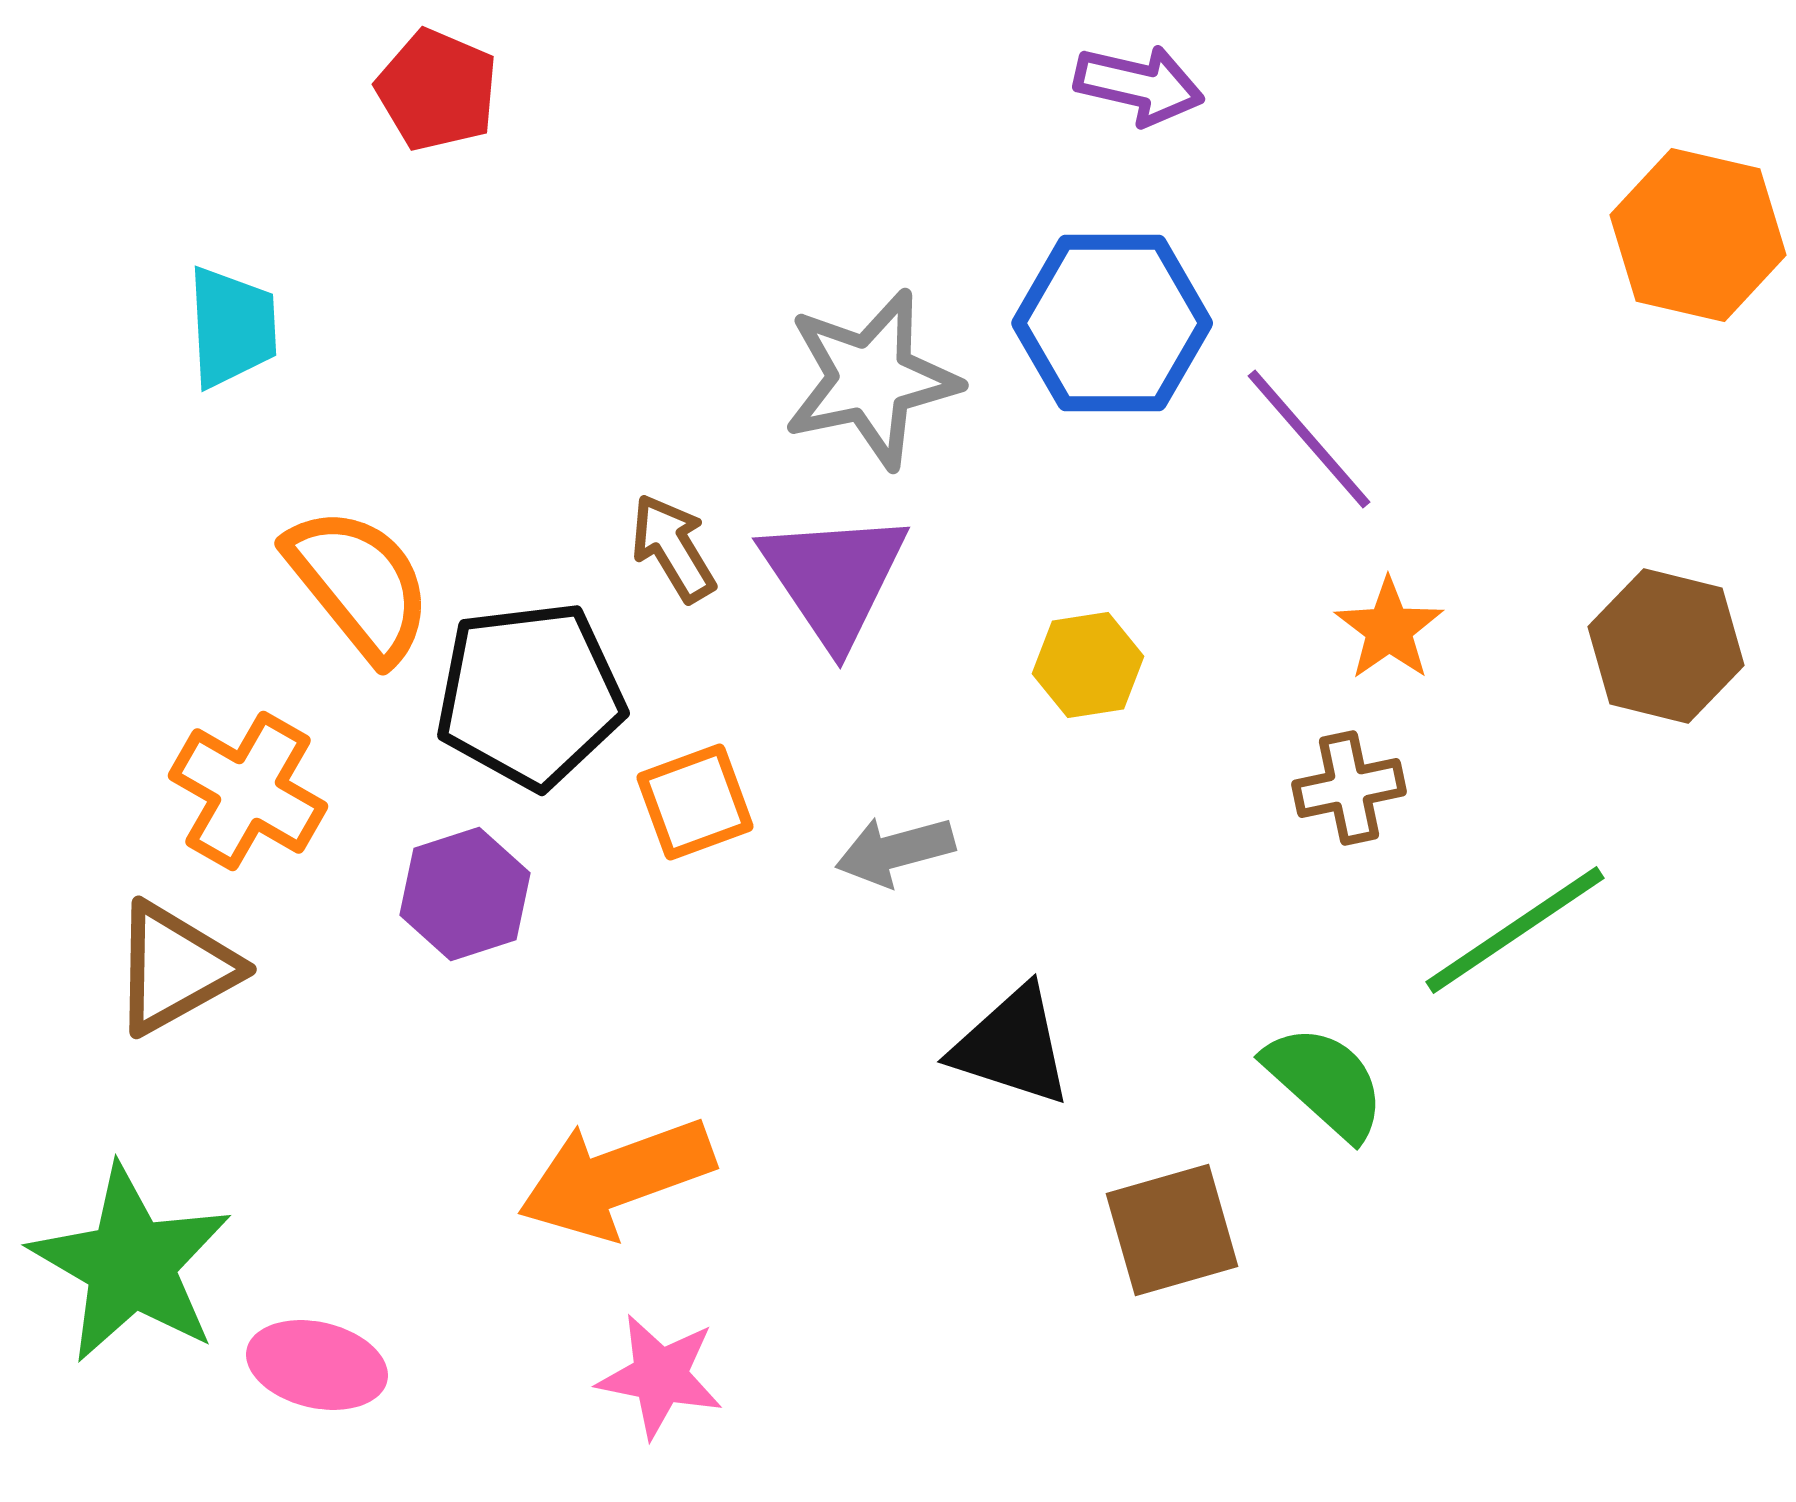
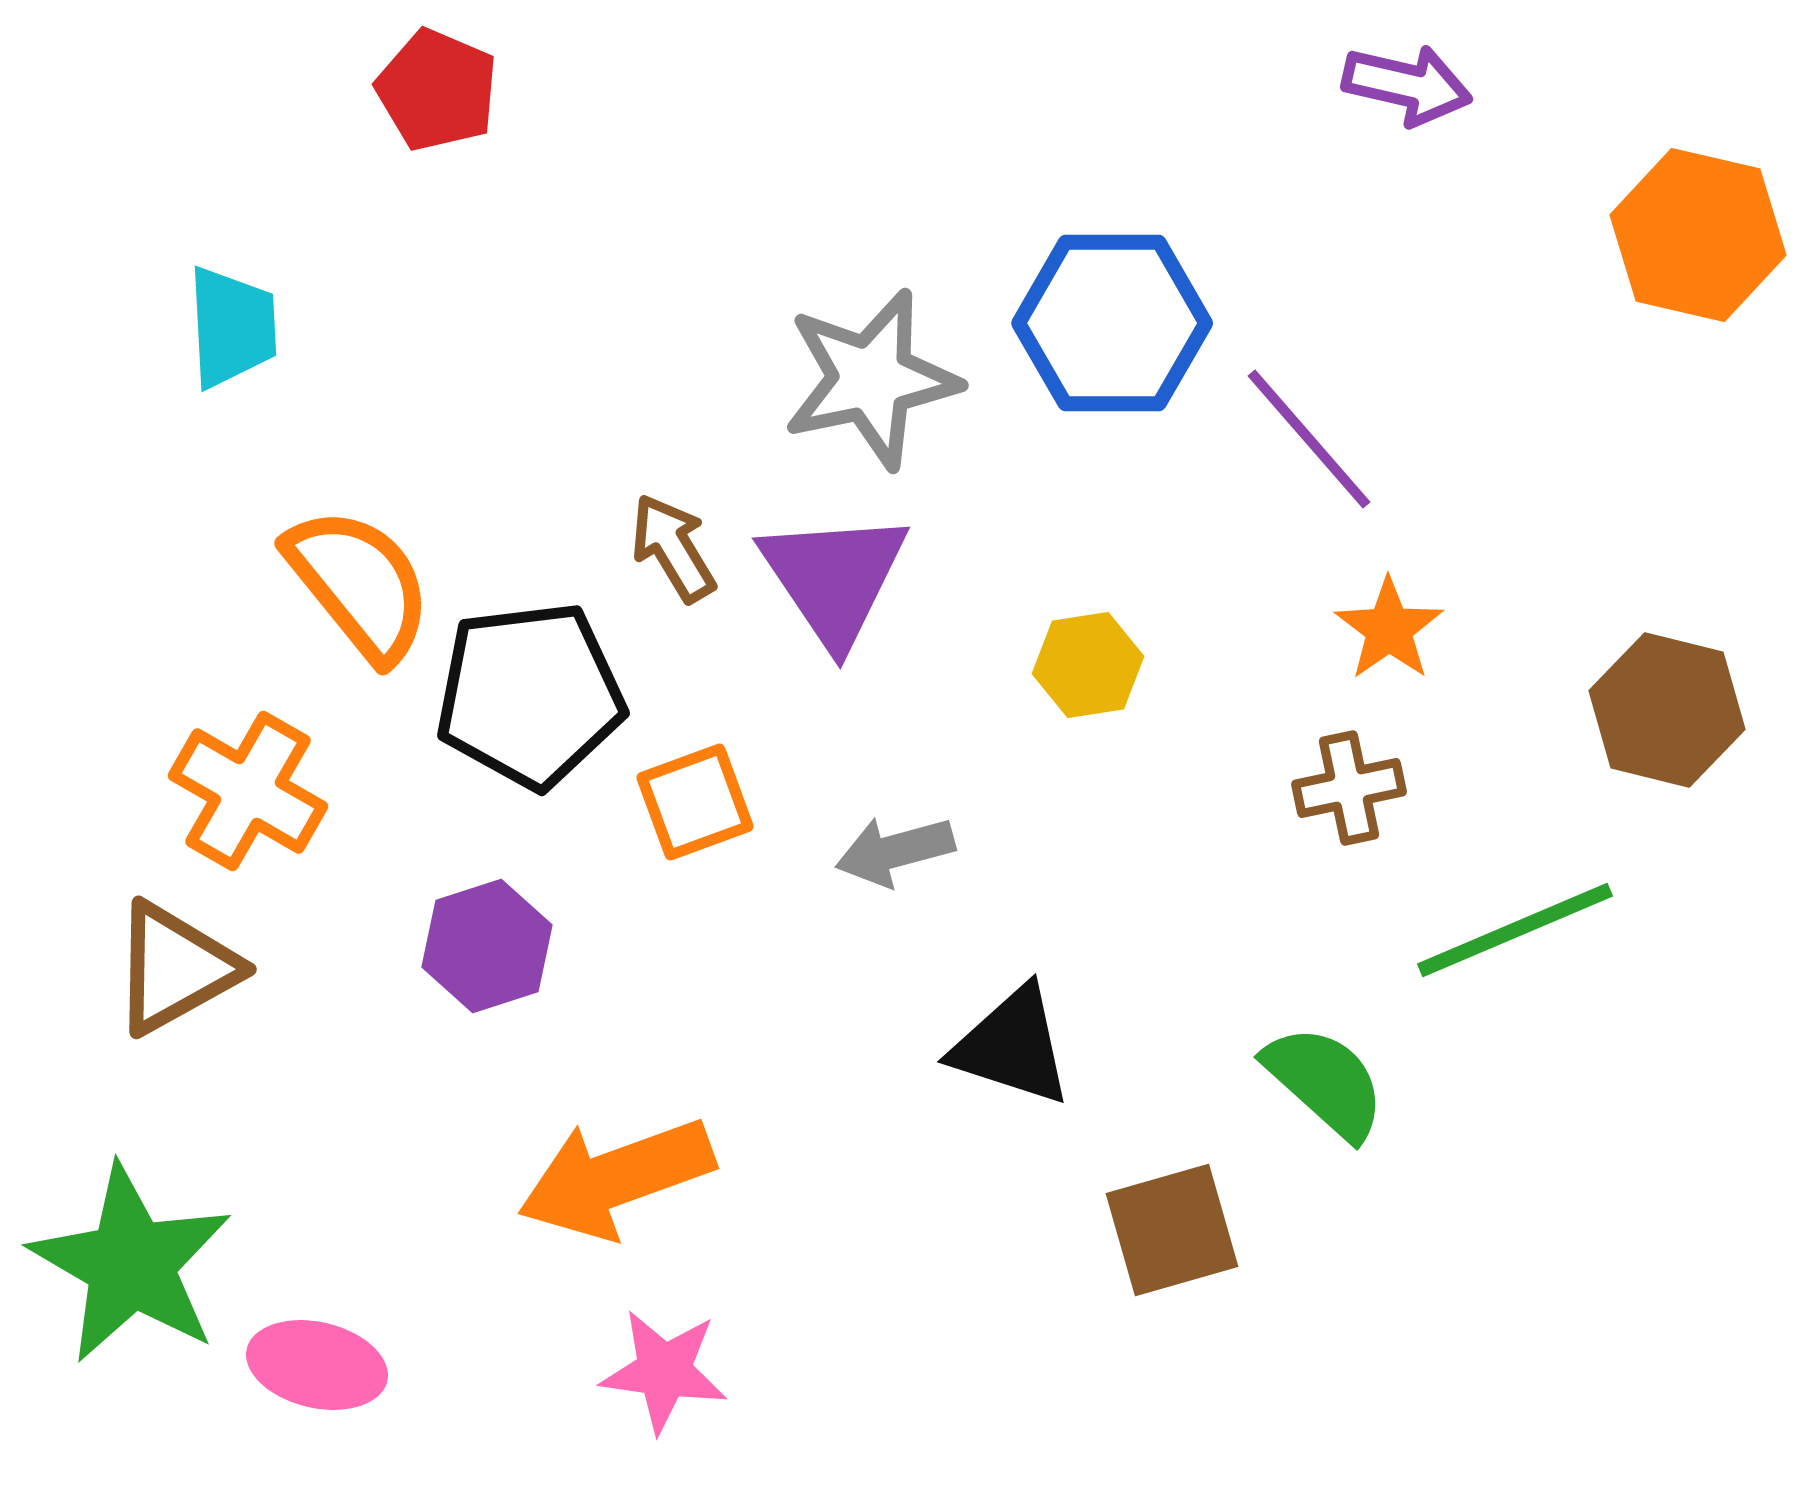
purple arrow: moved 268 px right
brown hexagon: moved 1 px right, 64 px down
purple hexagon: moved 22 px right, 52 px down
green line: rotated 11 degrees clockwise
pink star: moved 4 px right, 5 px up; rotated 3 degrees counterclockwise
